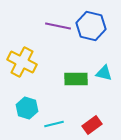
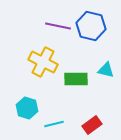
yellow cross: moved 21 px right
cyan triangle: moved 2 px right, 3 px up
